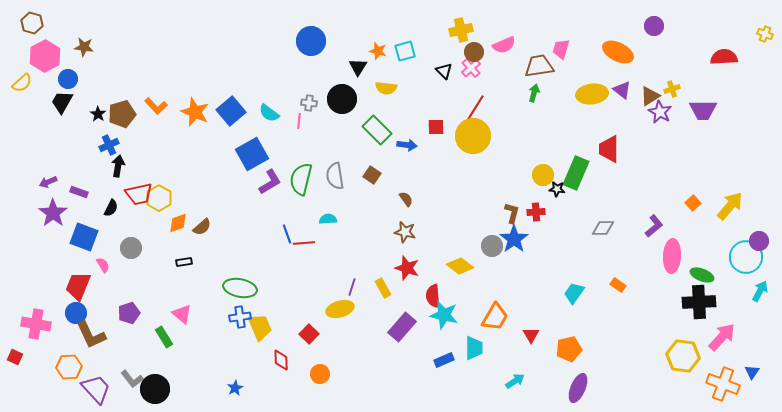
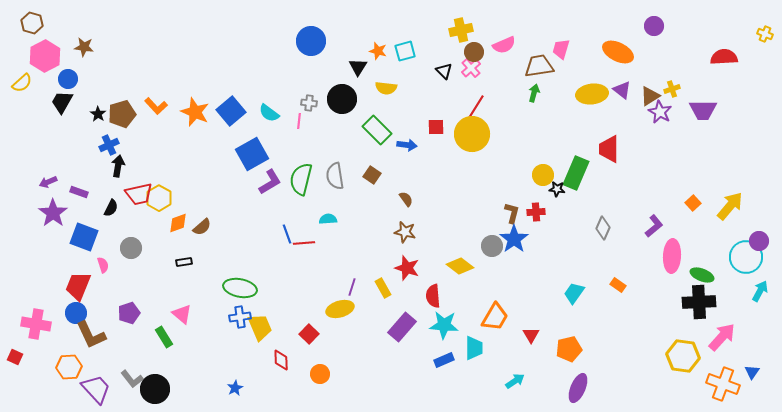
yellow circle at (473, 136): moved 1 px left, 2 px up
gray diamond at (603, 228): rotated 65 degrees counterclockwise
pink semicircle at (103, 265): rotated 14 degrees clockwise
cyan star at (444, 315): moved 10 px down; rotated 8 degrees counterclockwise
